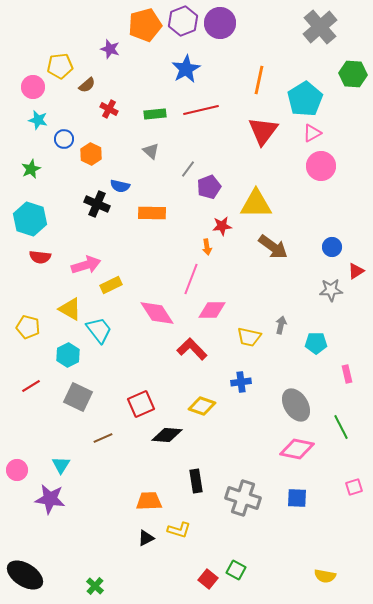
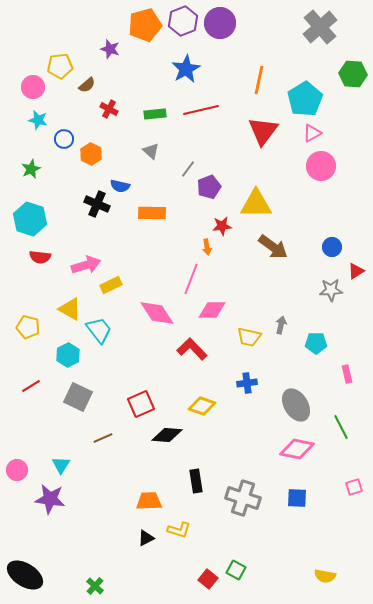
blue cross at (241, 382): moved 6 px right, 1 px down
